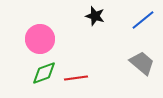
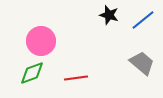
black star: moved 14 px right, 1 px up
pink circle: moved 1 px right, 2 px down
green diamond: moved 12 px left
